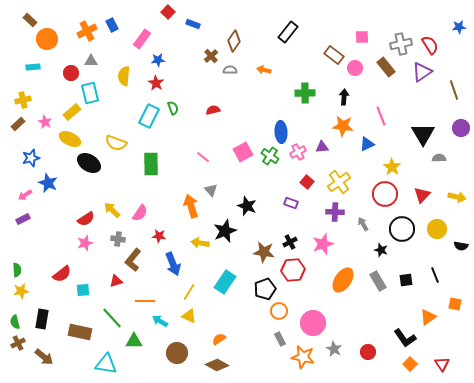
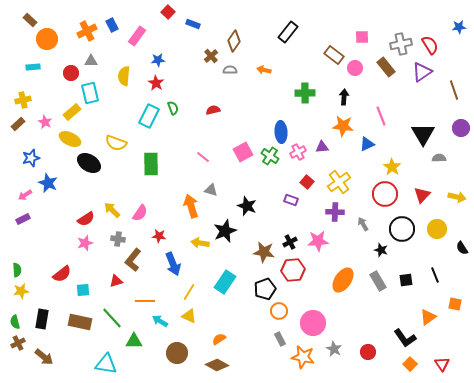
pink rectangle at (142, 39): moved 5 px left, 3 px up
gray triangle at (211, 190): rotated 32 degrees counterclockwise
purple rectangle at (291, 203): moved 3 px up
pink star at (323, 244): moved 5 px left, 3 px up; rotated 15 degrees clockwise
black semicircle at (461, 246): moved 1 px right, 2 px down; rotated 48 degrees clockwise
brown rectangle at (80, 332): moved 10 px up
